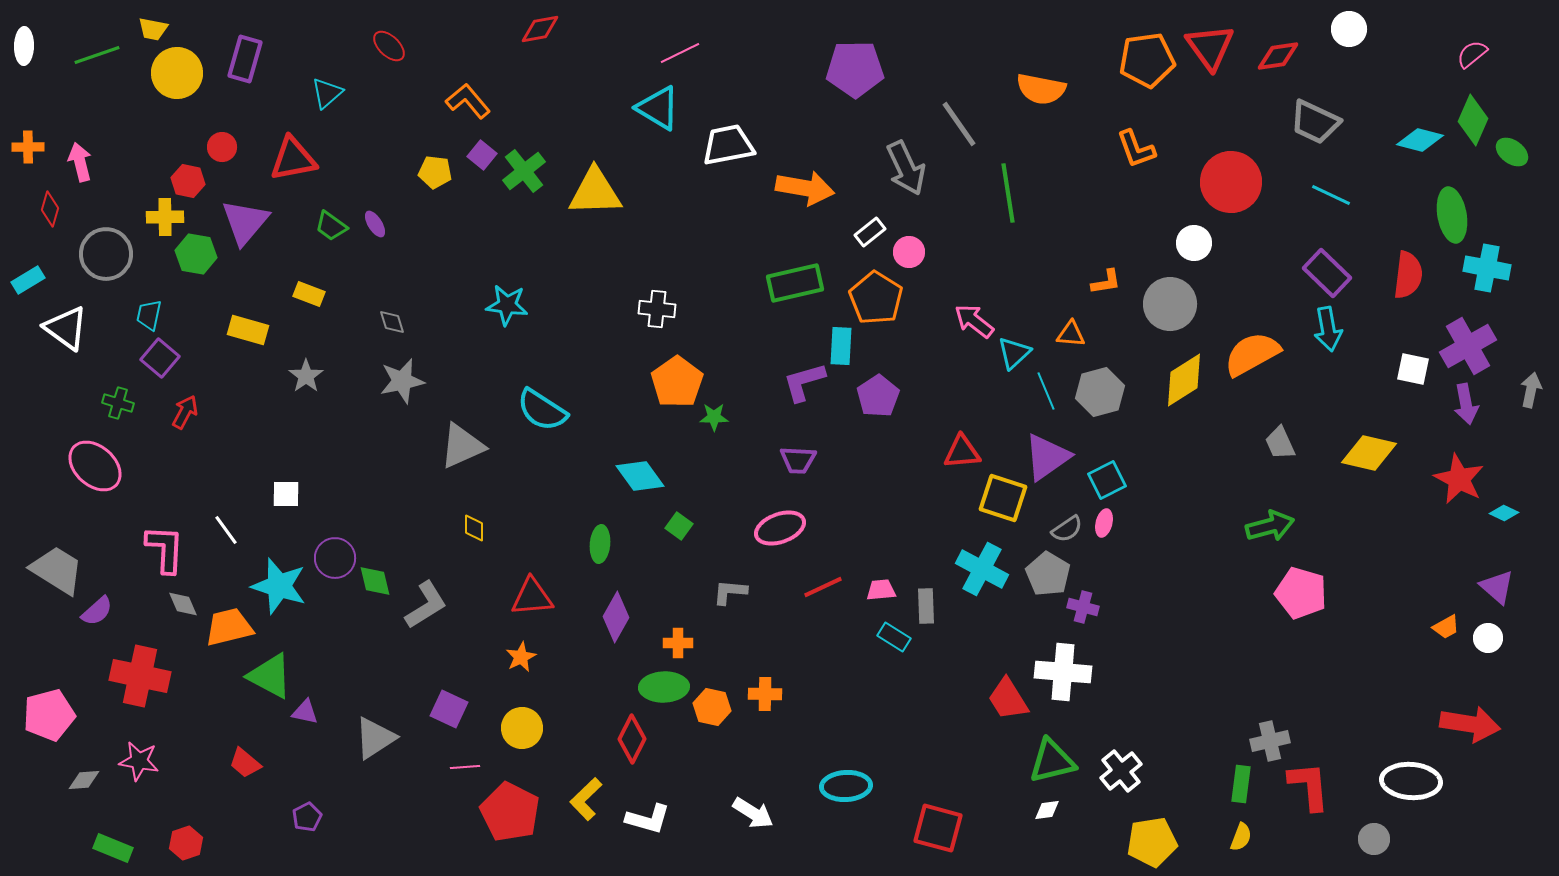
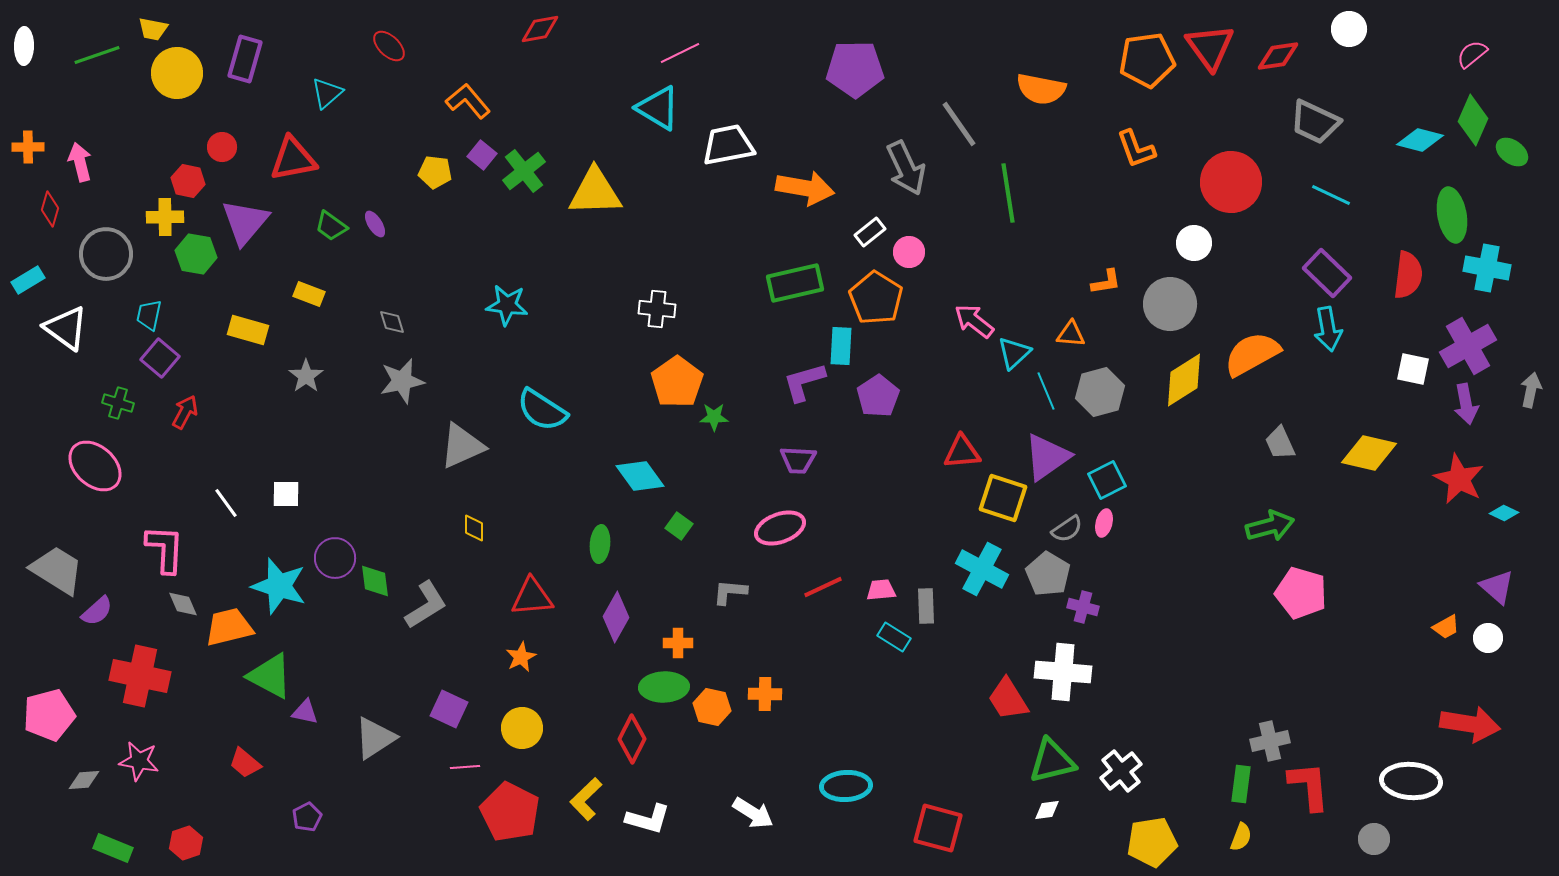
white line at (226, 530): moved 27 px up
green diamond at (375, 581): rotated 6 degrees clockwise
